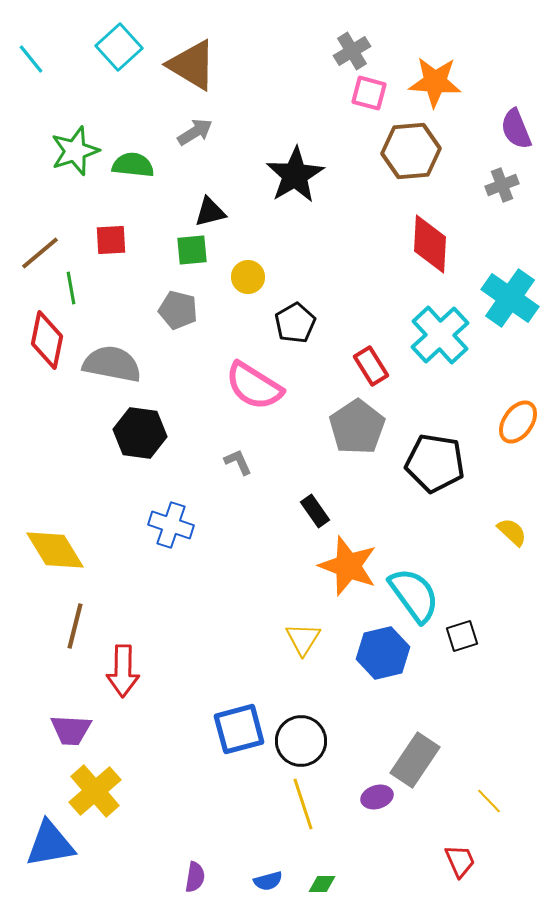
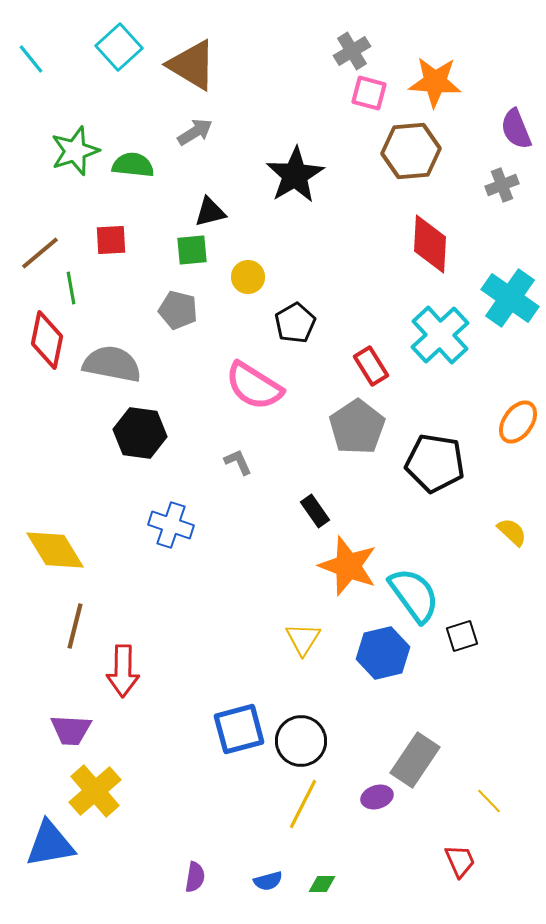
yellow line at (303, 804): rotated 45 degrees clockwise
